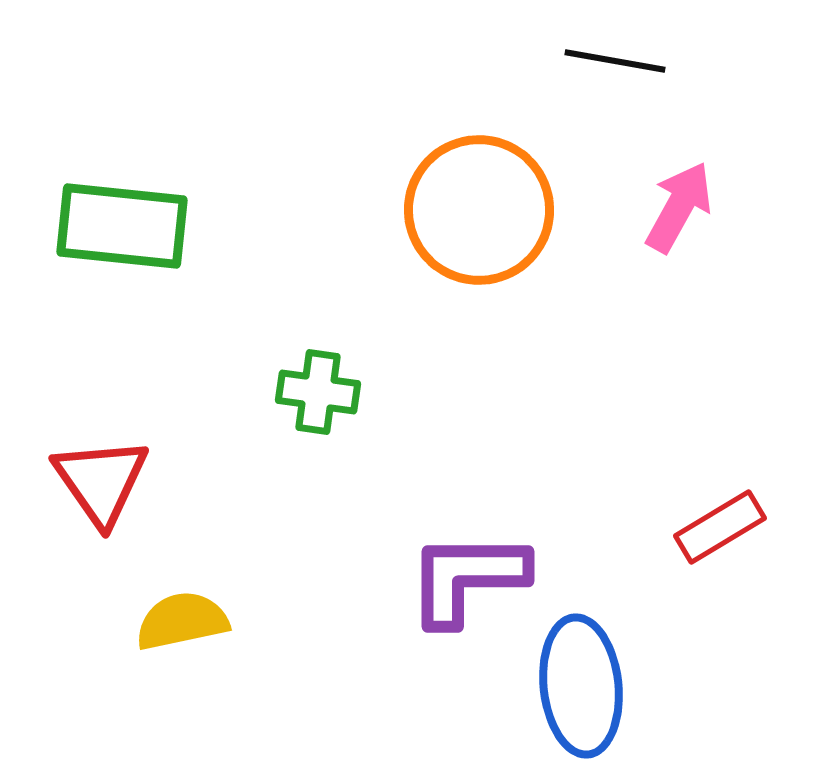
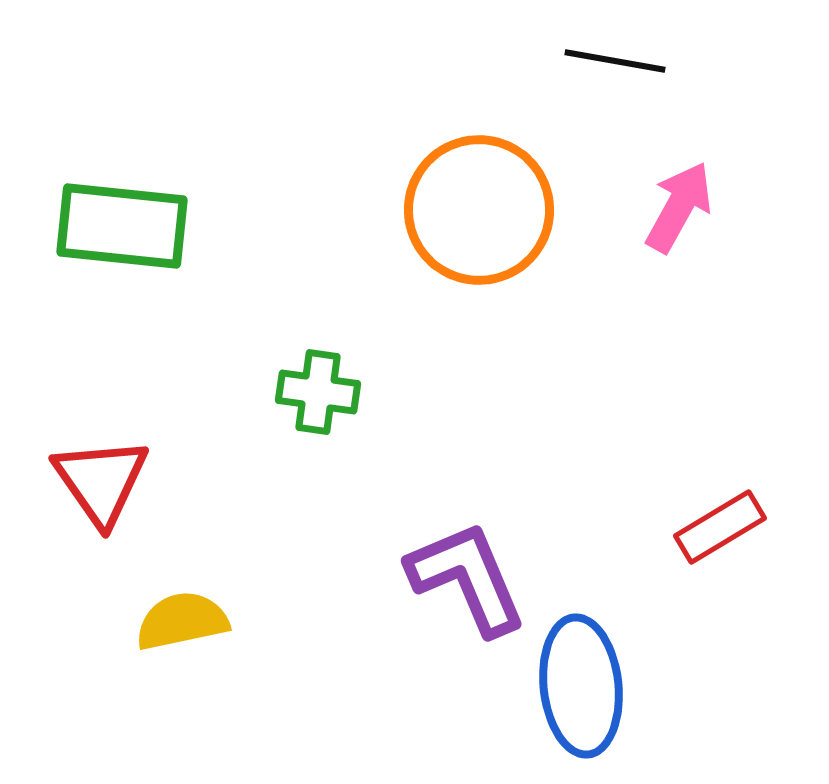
purple L-shape: rotated 67 degrees clockwise
